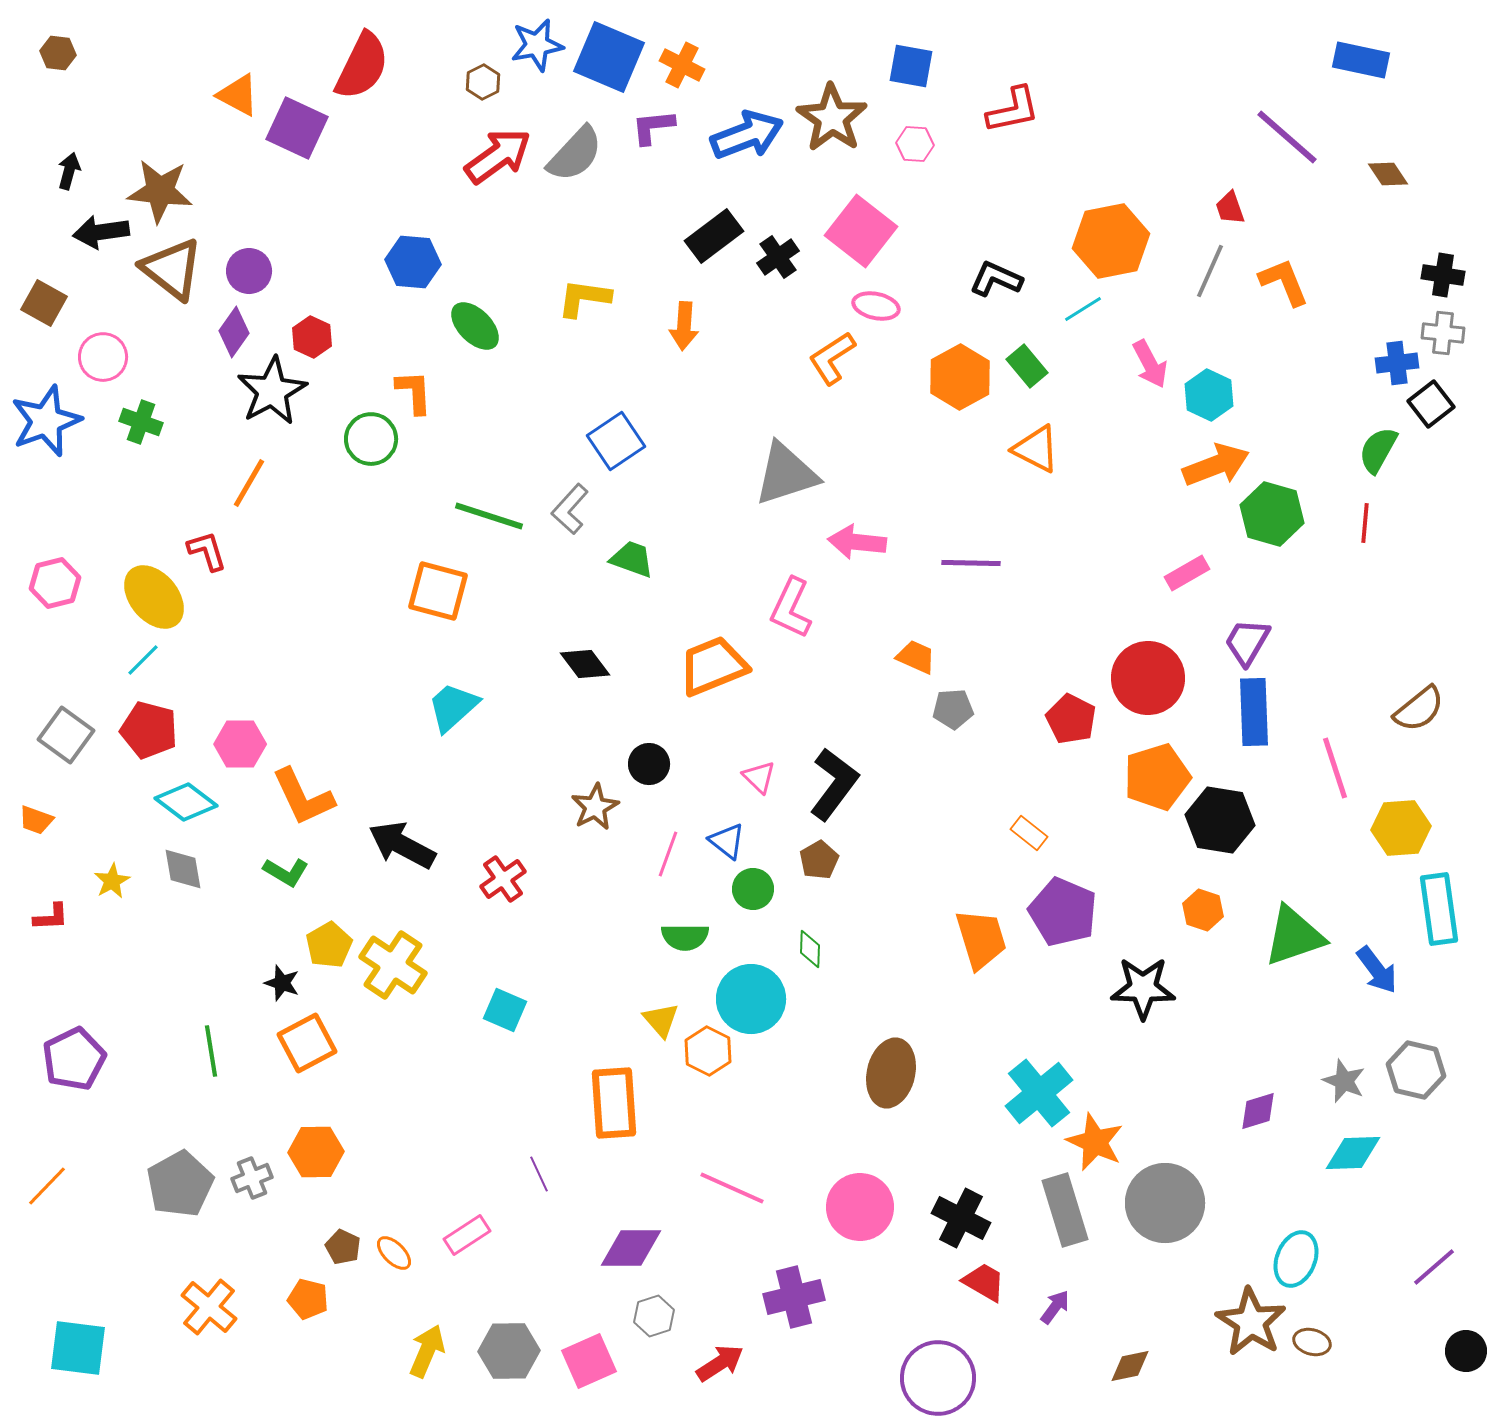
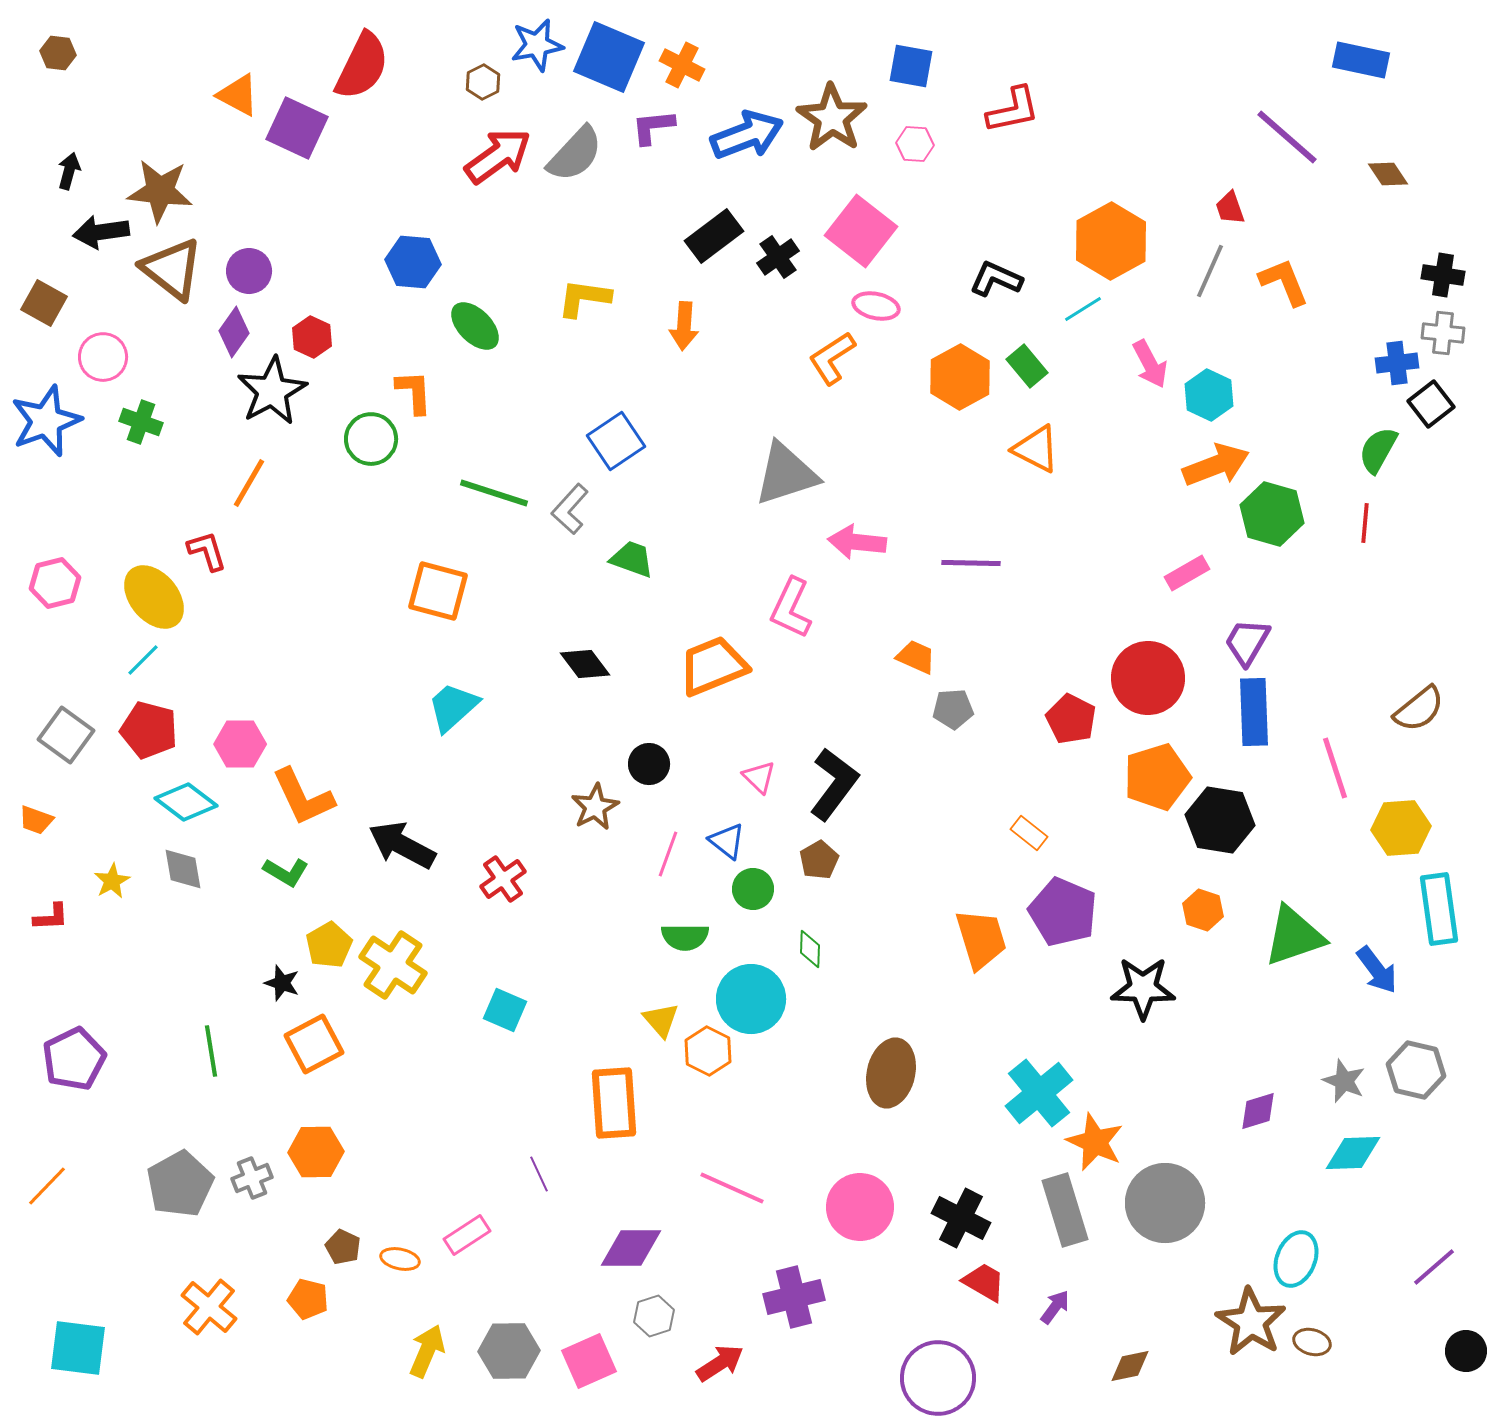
orange hexagon at (1111, 241): rotated 18 degrees counterclockwise
green line at (489, 516): moved 5 px right, 23 px up
orange square at (307, 1043): moved 7 px right, 1 px down
orange ellipse at (394, 1253): moved 6 px right, 6 px down; rotated 33 degrees counterclockwise
